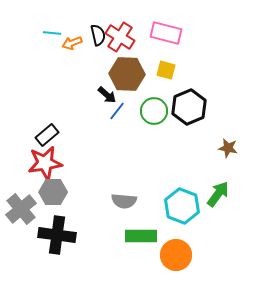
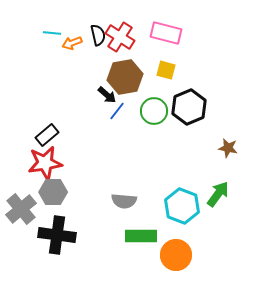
brown hexagon: moved 2 px left, 3 px down; rotated 12 degrees counterclockwise
